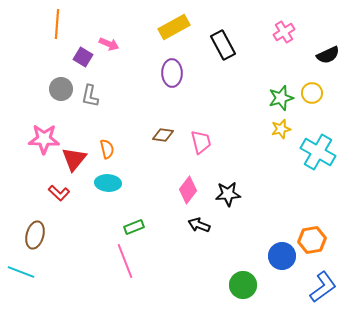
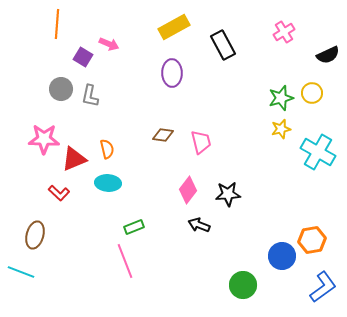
red triangle: rotated 28 degrees clockwise
